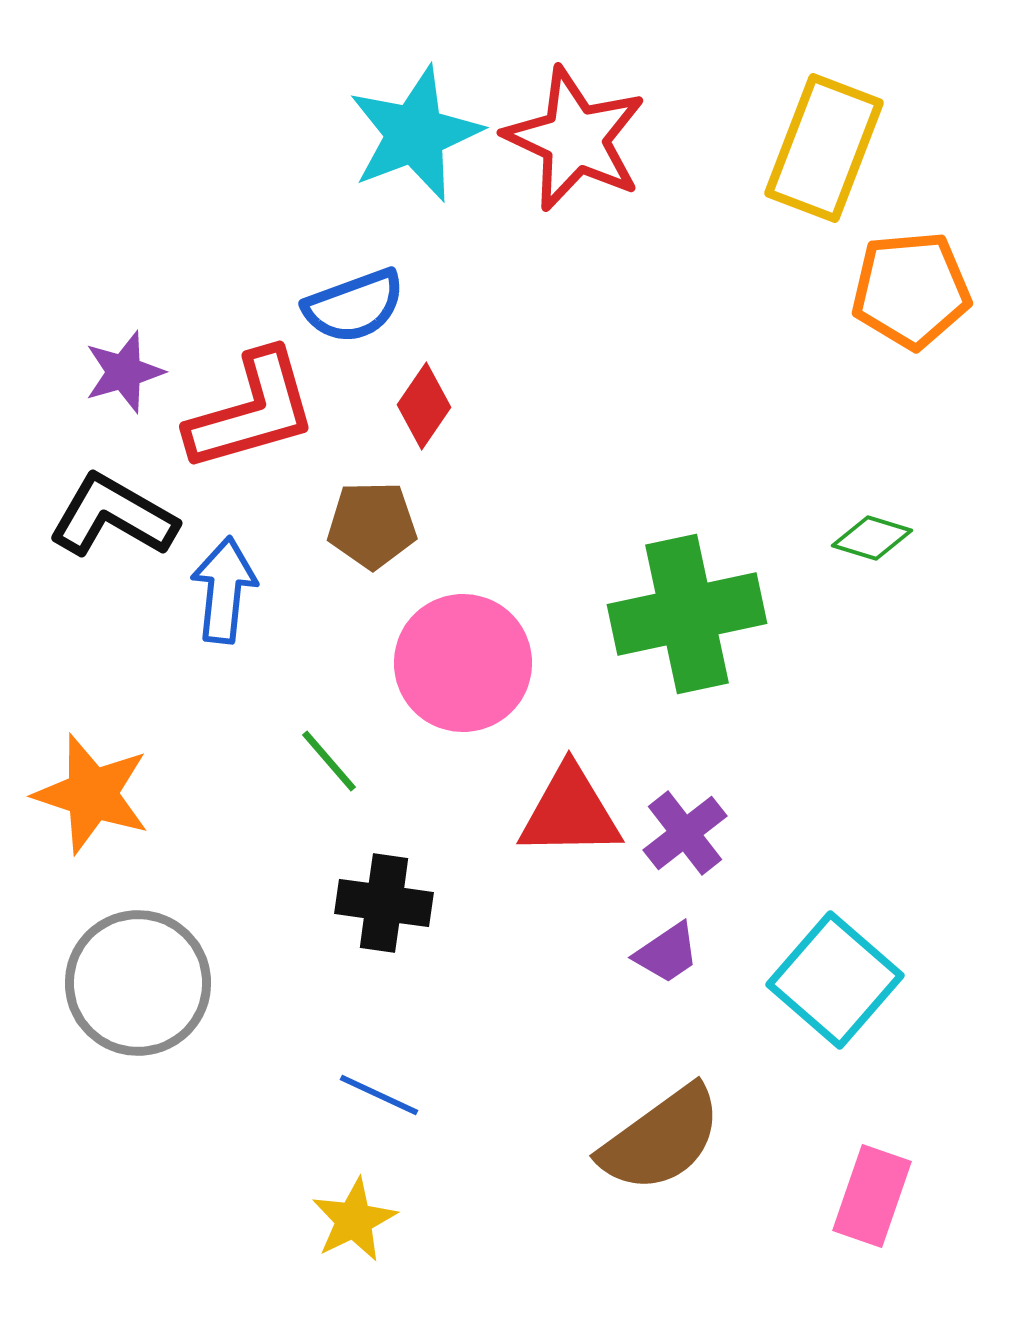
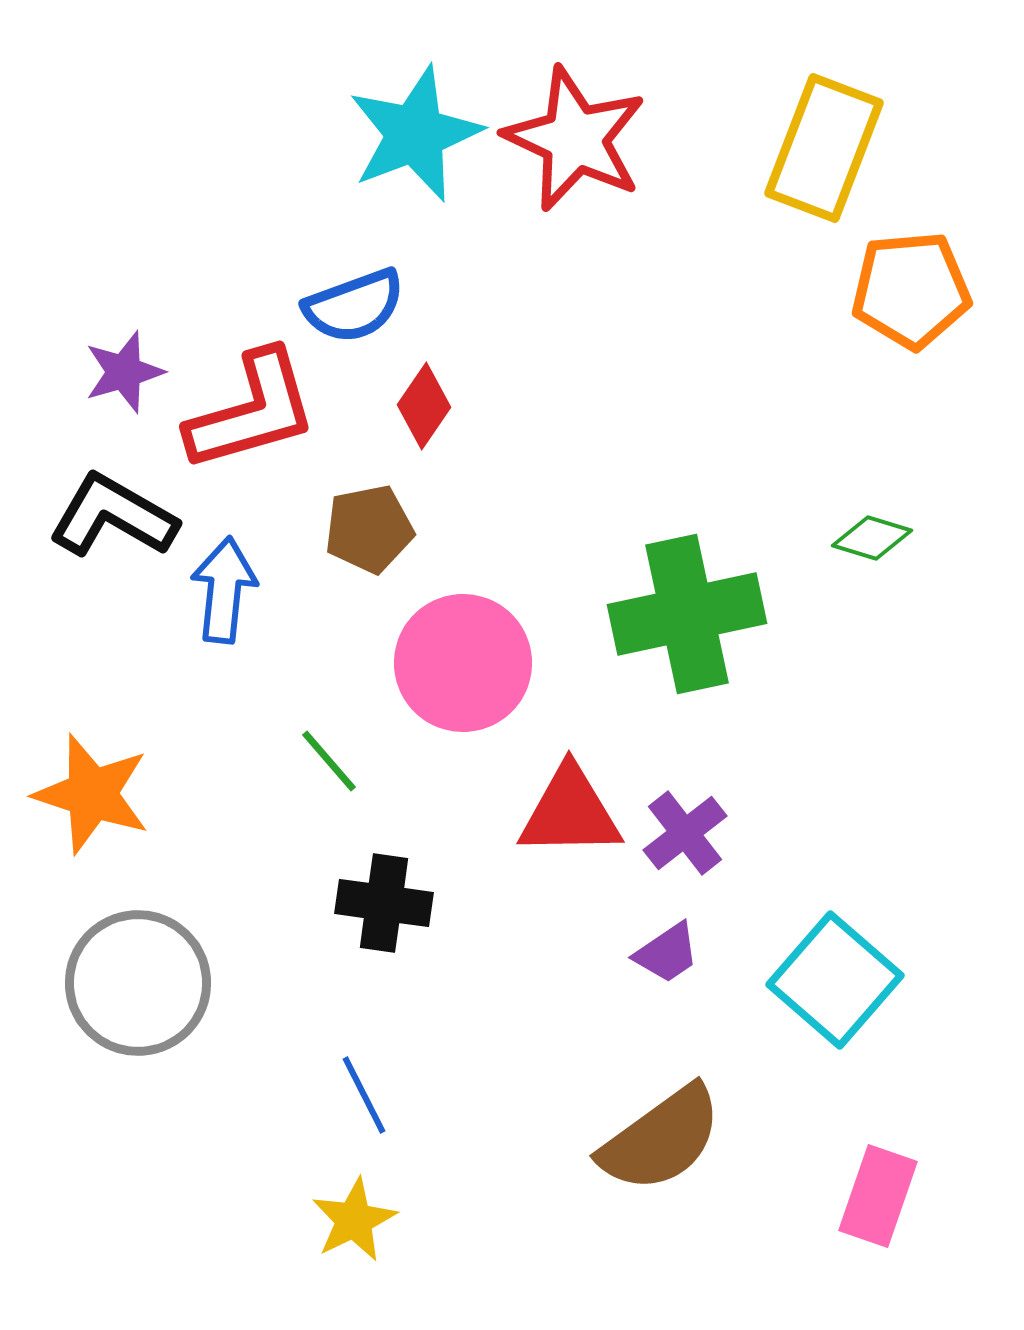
brown pentagon: moved 3 px left, 4 px down; rotated 10 degrees counterclockwise
blue line: moved 15 px left; rotated 38 degrees clockwise
pink rectangle: moved 6 px right
